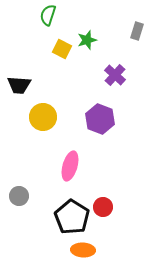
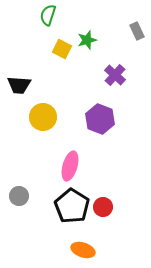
gray rectangle: rotated 42 degrees counterclockwise
black pentagon: moved 11 px up
orange ellipse: rotated 15 degrees clockwise
